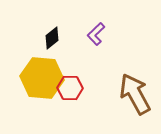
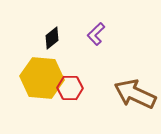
brown arrow: rotated 36 degrees counterclockwise
